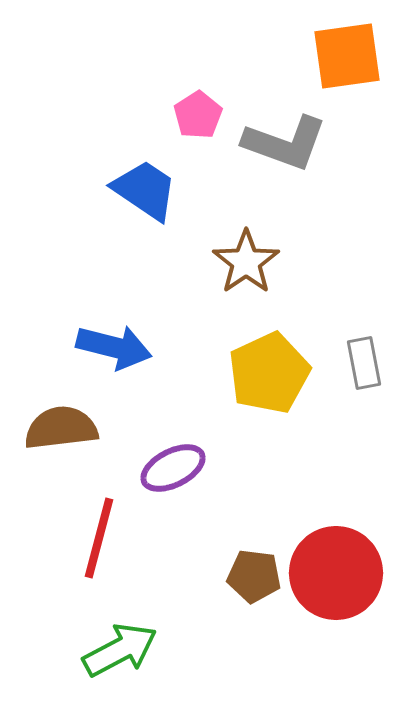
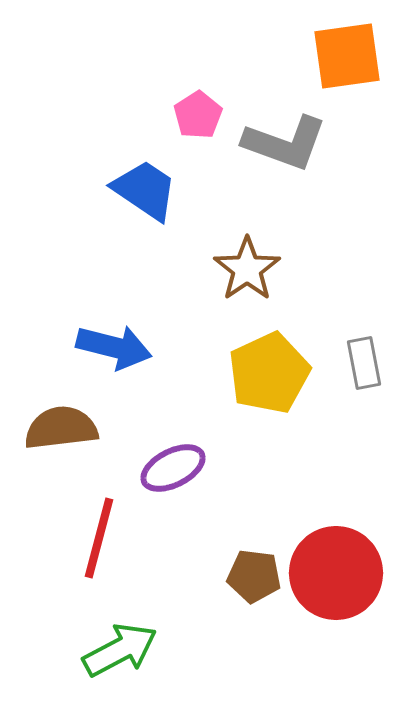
brown star: moved 1 px right, 7 px down
